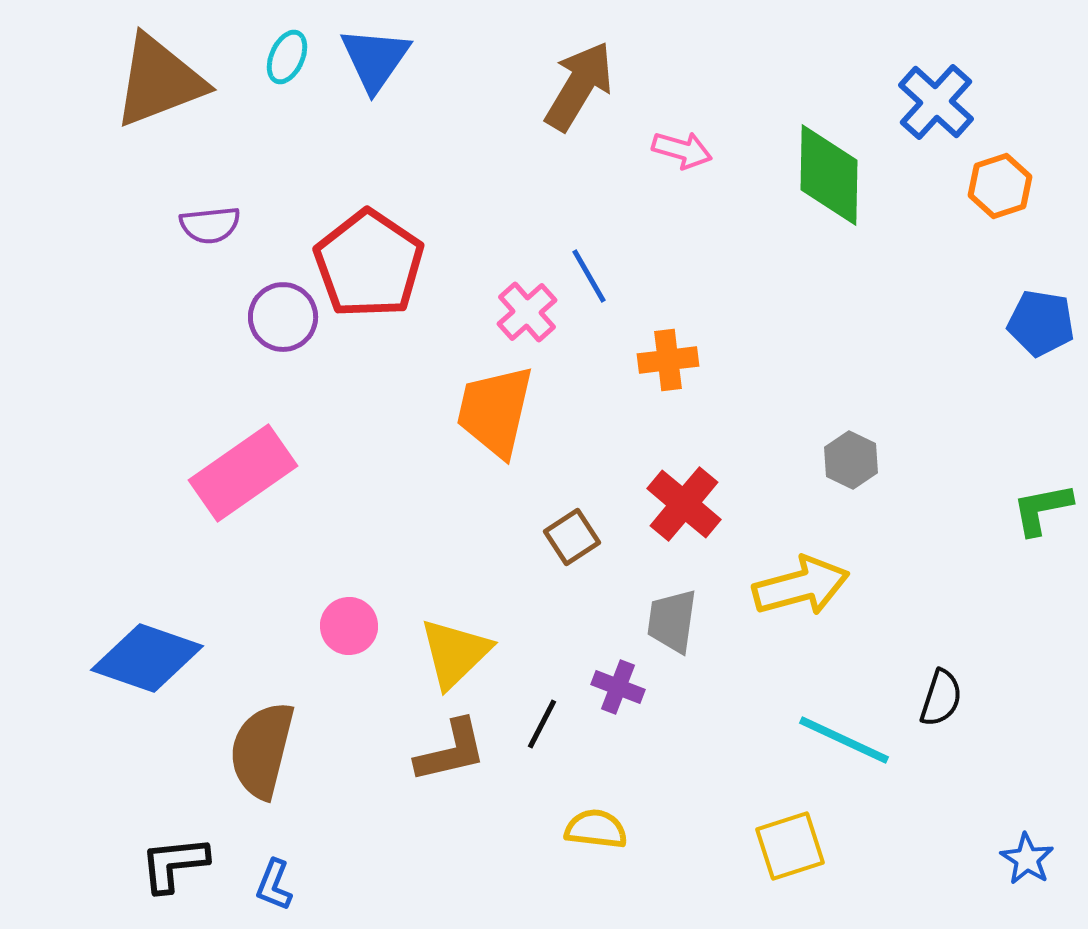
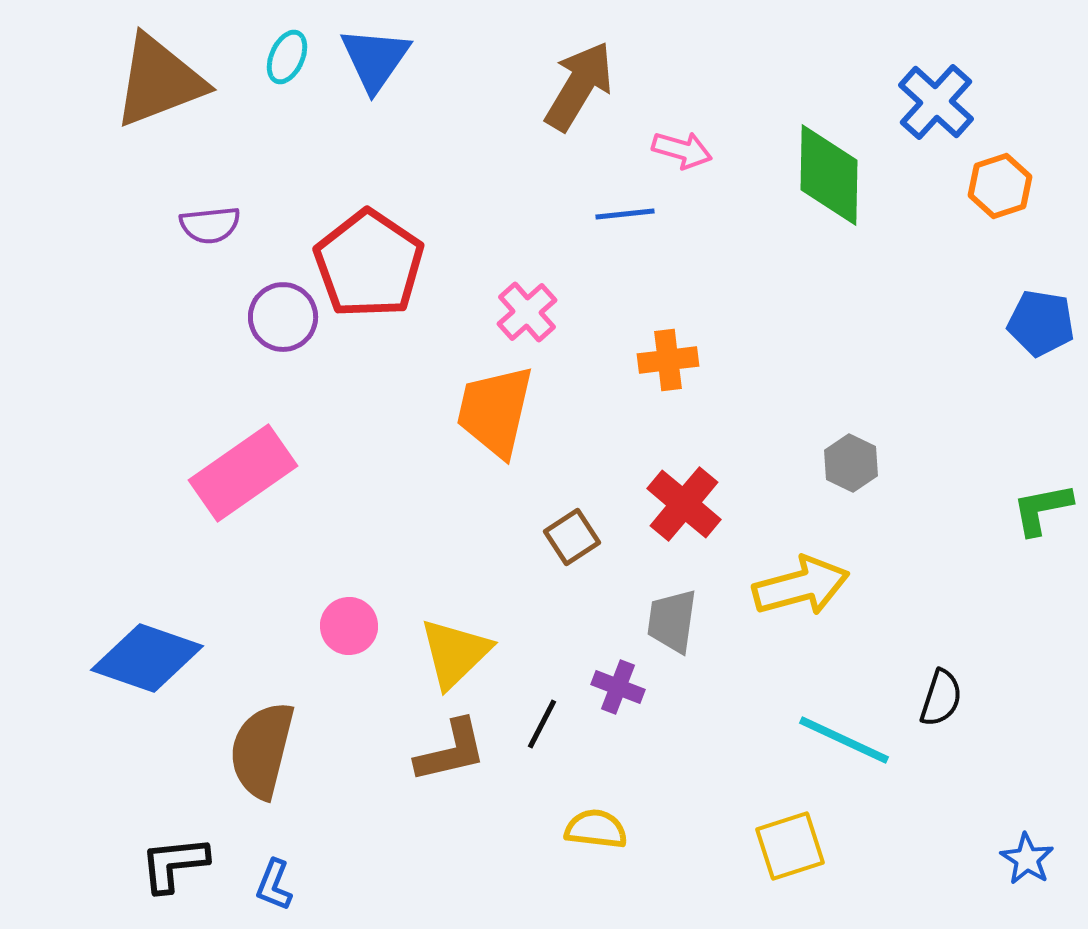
blue line: moved 36 px right, 62 px up; rotated 66 degrees counterclockwise
gray hexagon: moved 3 px down
